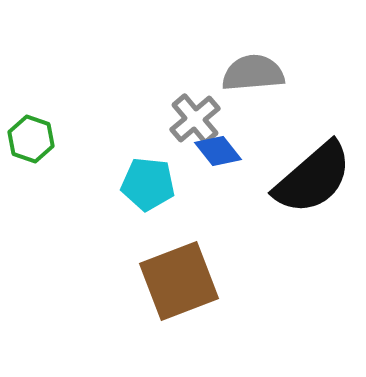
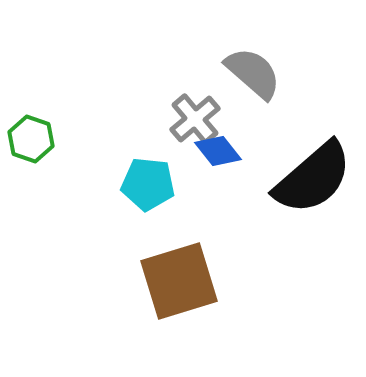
gray semicircle: rotated 46 degrees clockwise
brown square: rotated 4 degrees clockwise
